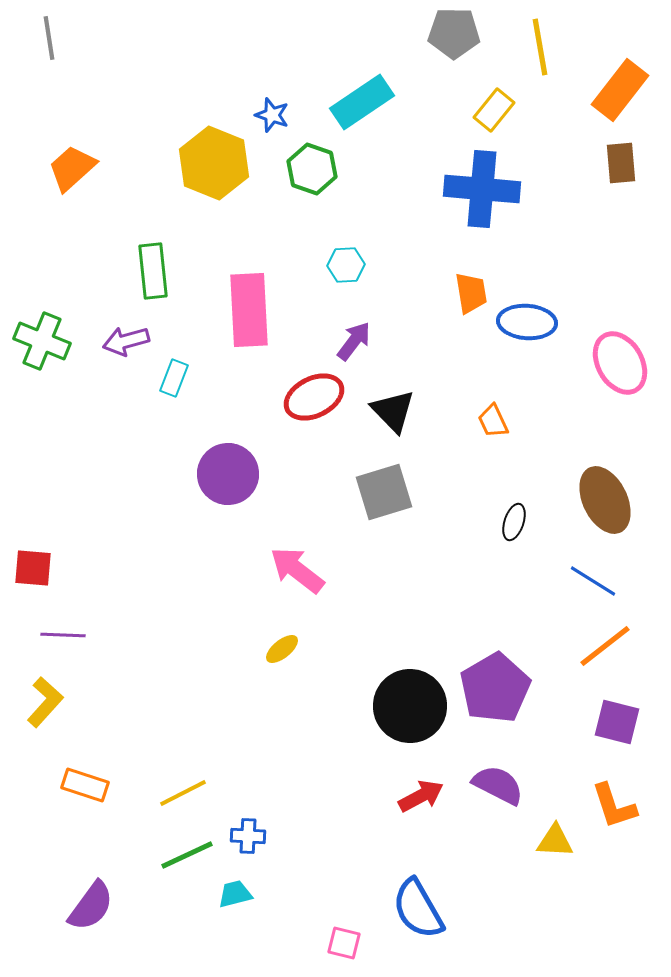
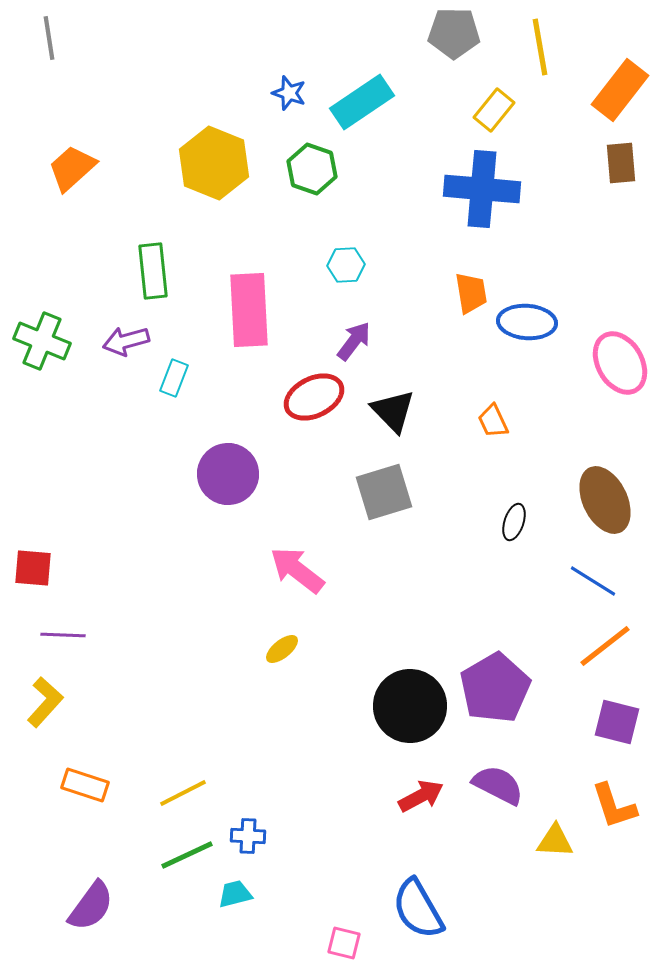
blue star at (272, 115): moved 17 px right, 22 px up
